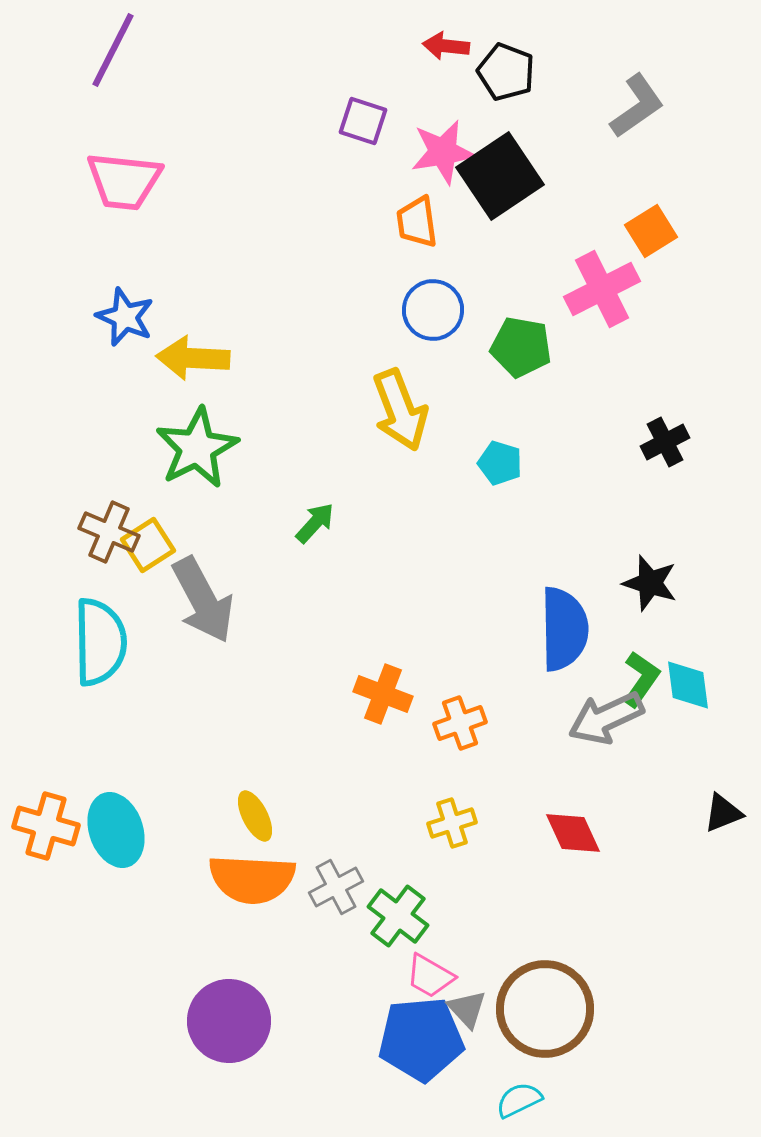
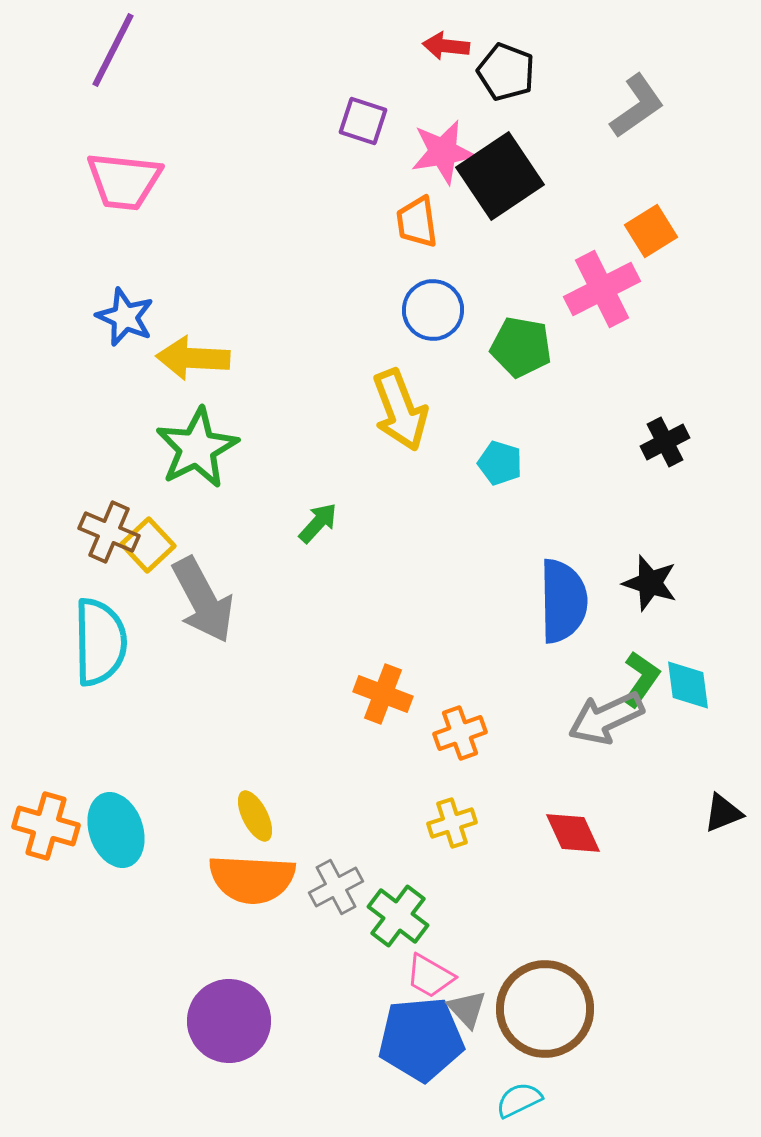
green arrow at (315, 523): moved 3 px right
yellow square at (148, 545): rotated 10 degrees counterclockwise
blue semicircle at (564, 629): moved 1 px left, 28 px up
orange cross at (460, 723): moved 10 px down
